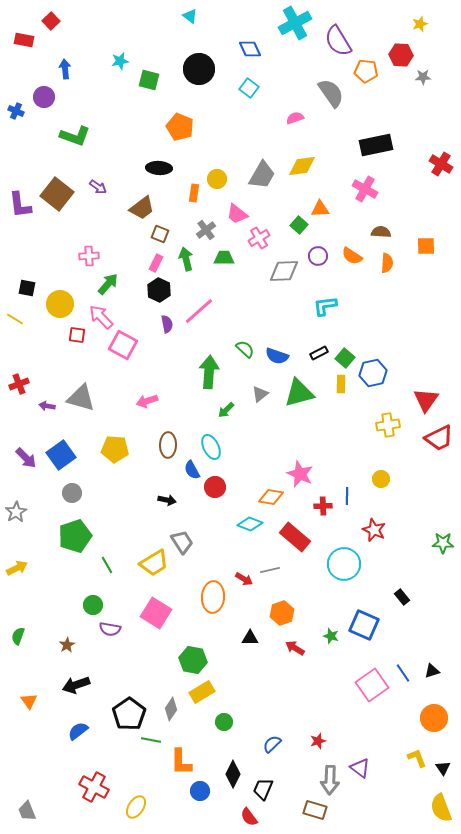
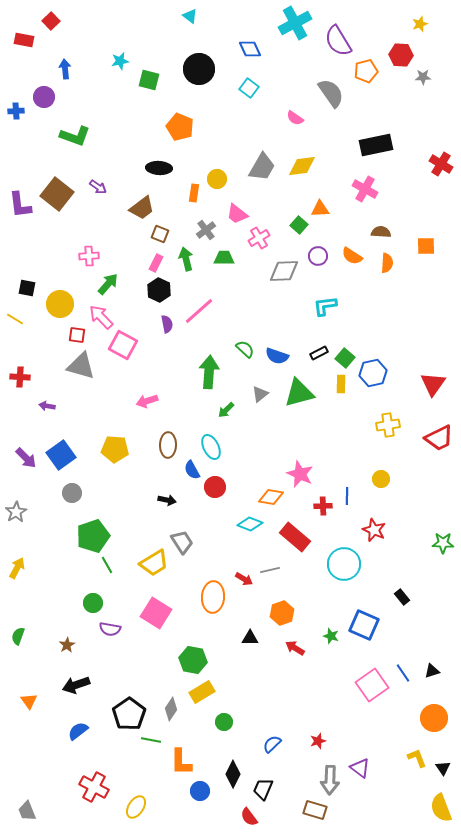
orange pentagon at (366, 71): rotated 20 degrees counterclockwise
blue cross at (16, 111): rotated 28 degrees counterclockwise
pink semicircle at (295, 118): rotated 126 degrees counterclockwise
gray trapezoid at (262, 175): moved 8 px up
red cross at (19, 384): moved 1 px right, 7 px up; rotated 24 degrees clockwise
gray triangle at (81, 398): moved 32 px up
red triangle at (426, 400): moved 7 px right, 16 px up
green pentagon at (75, 536): moved 18 px right
yellow arrow at (17, 568): rotated 35 degrees counterclockwise
green circle at (93, 605): moved 2 px up
